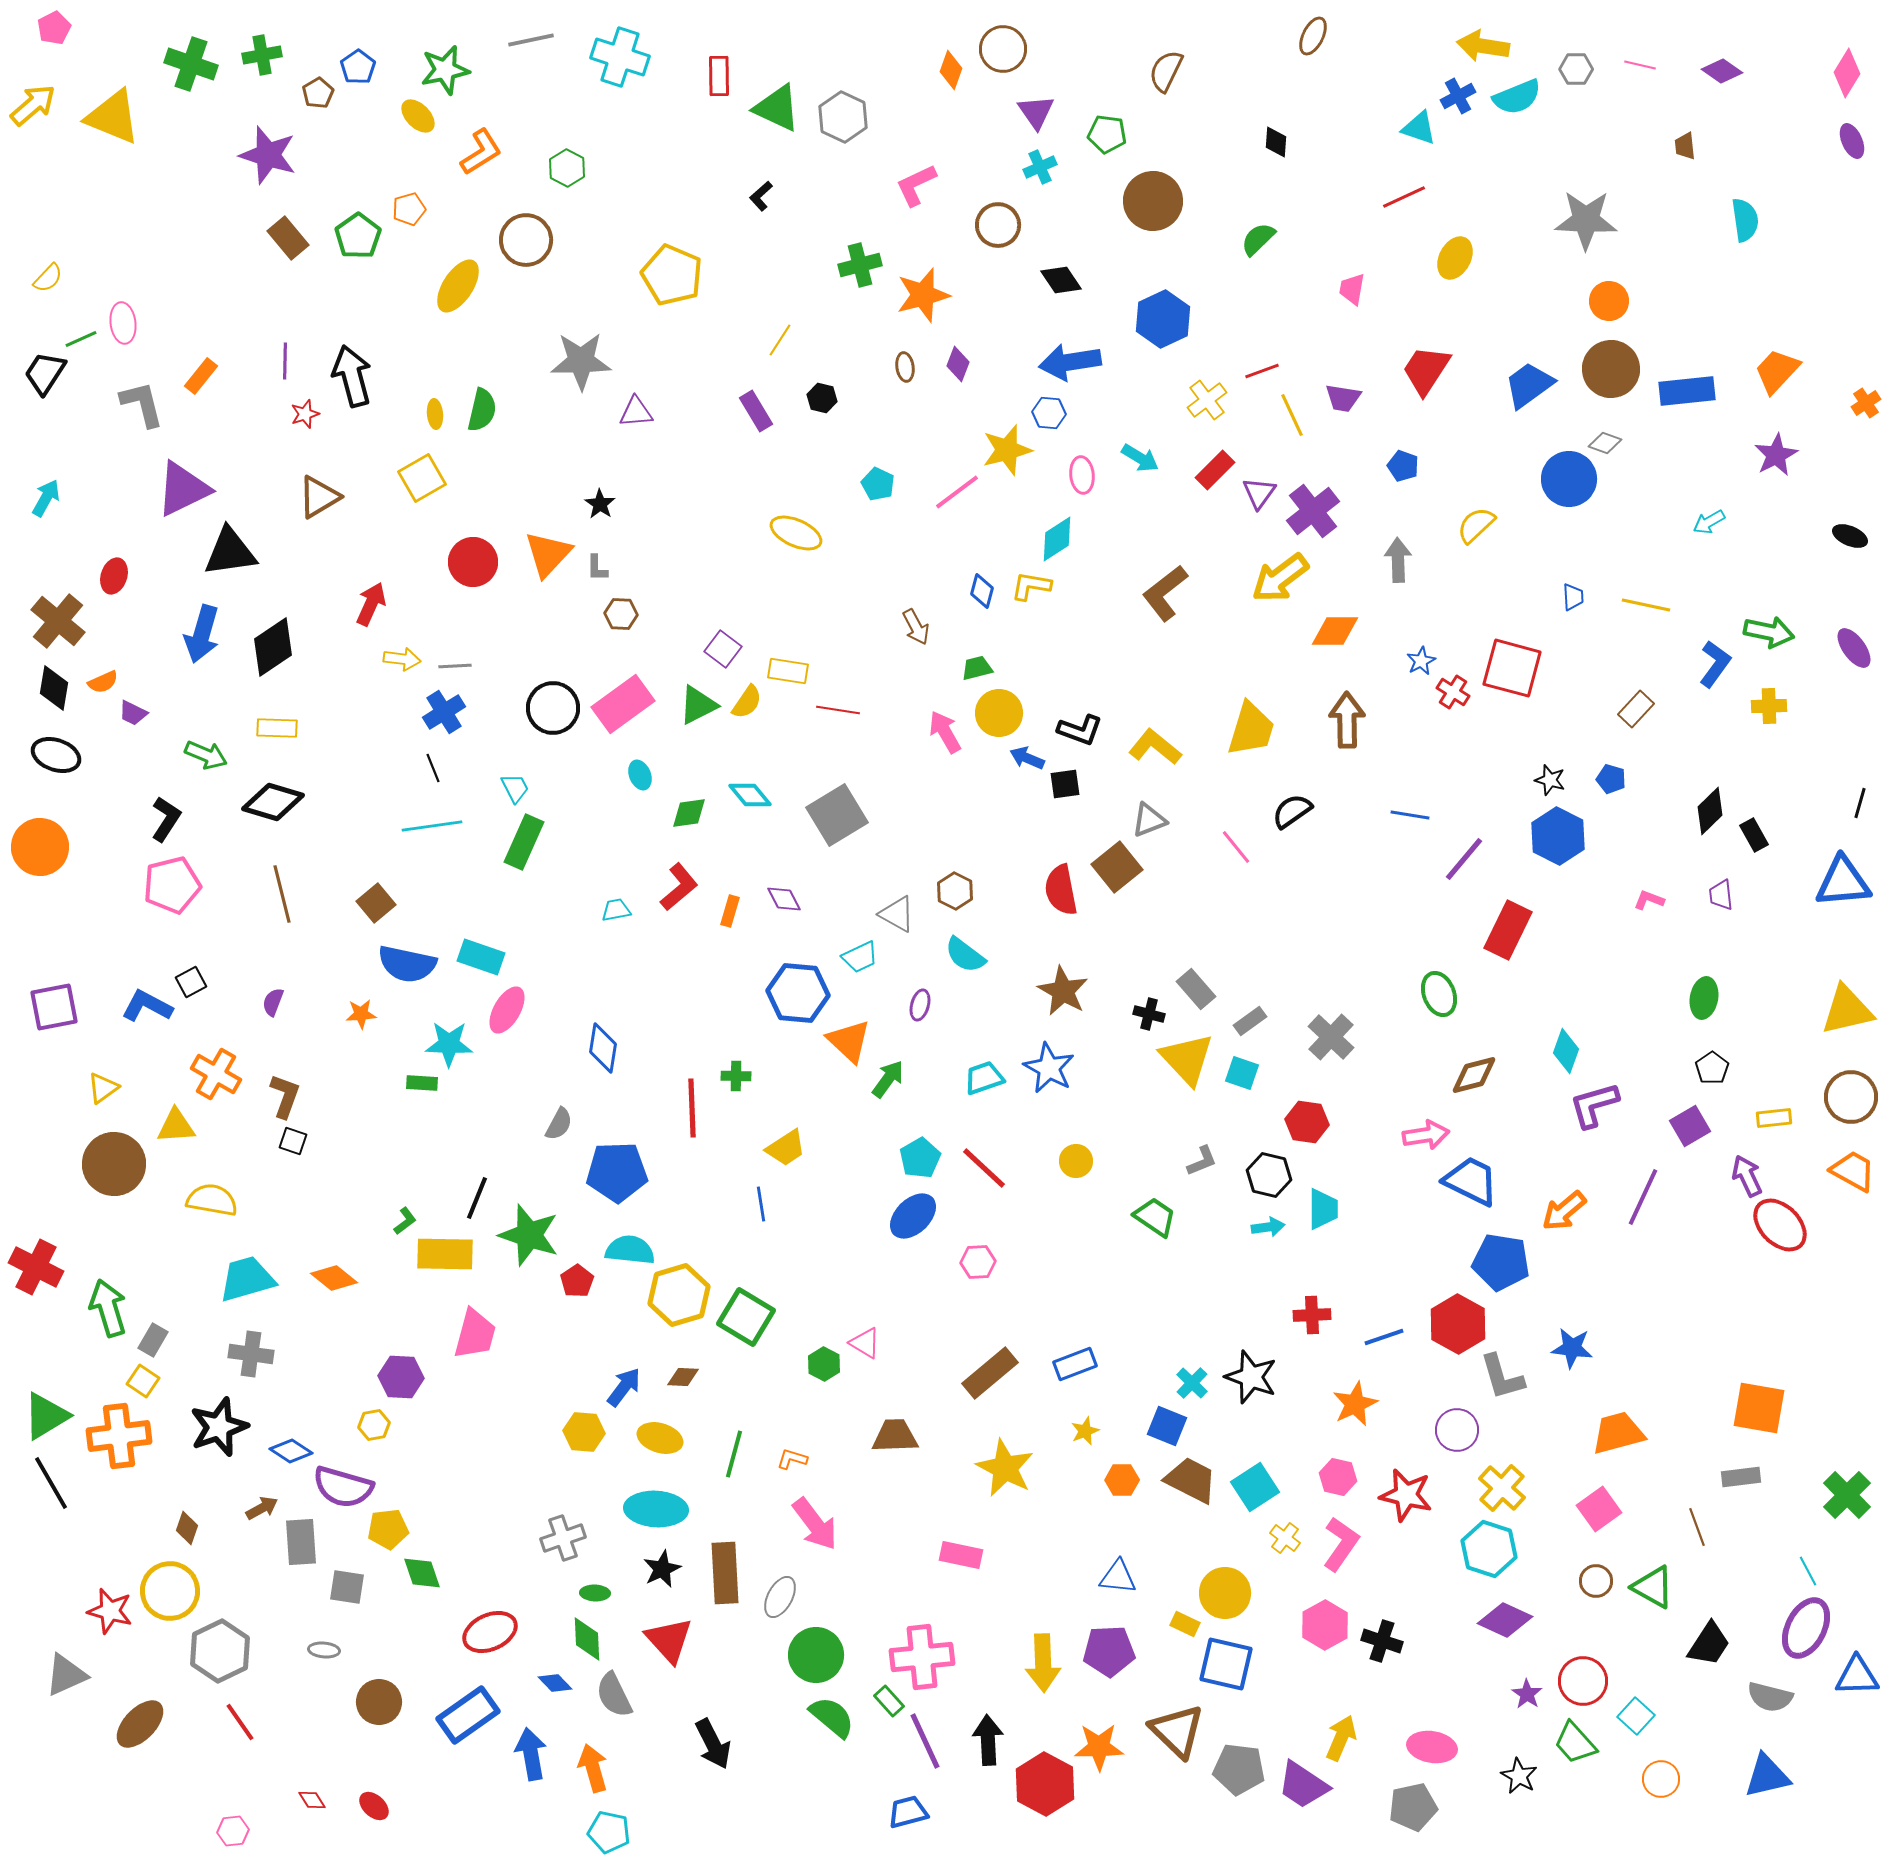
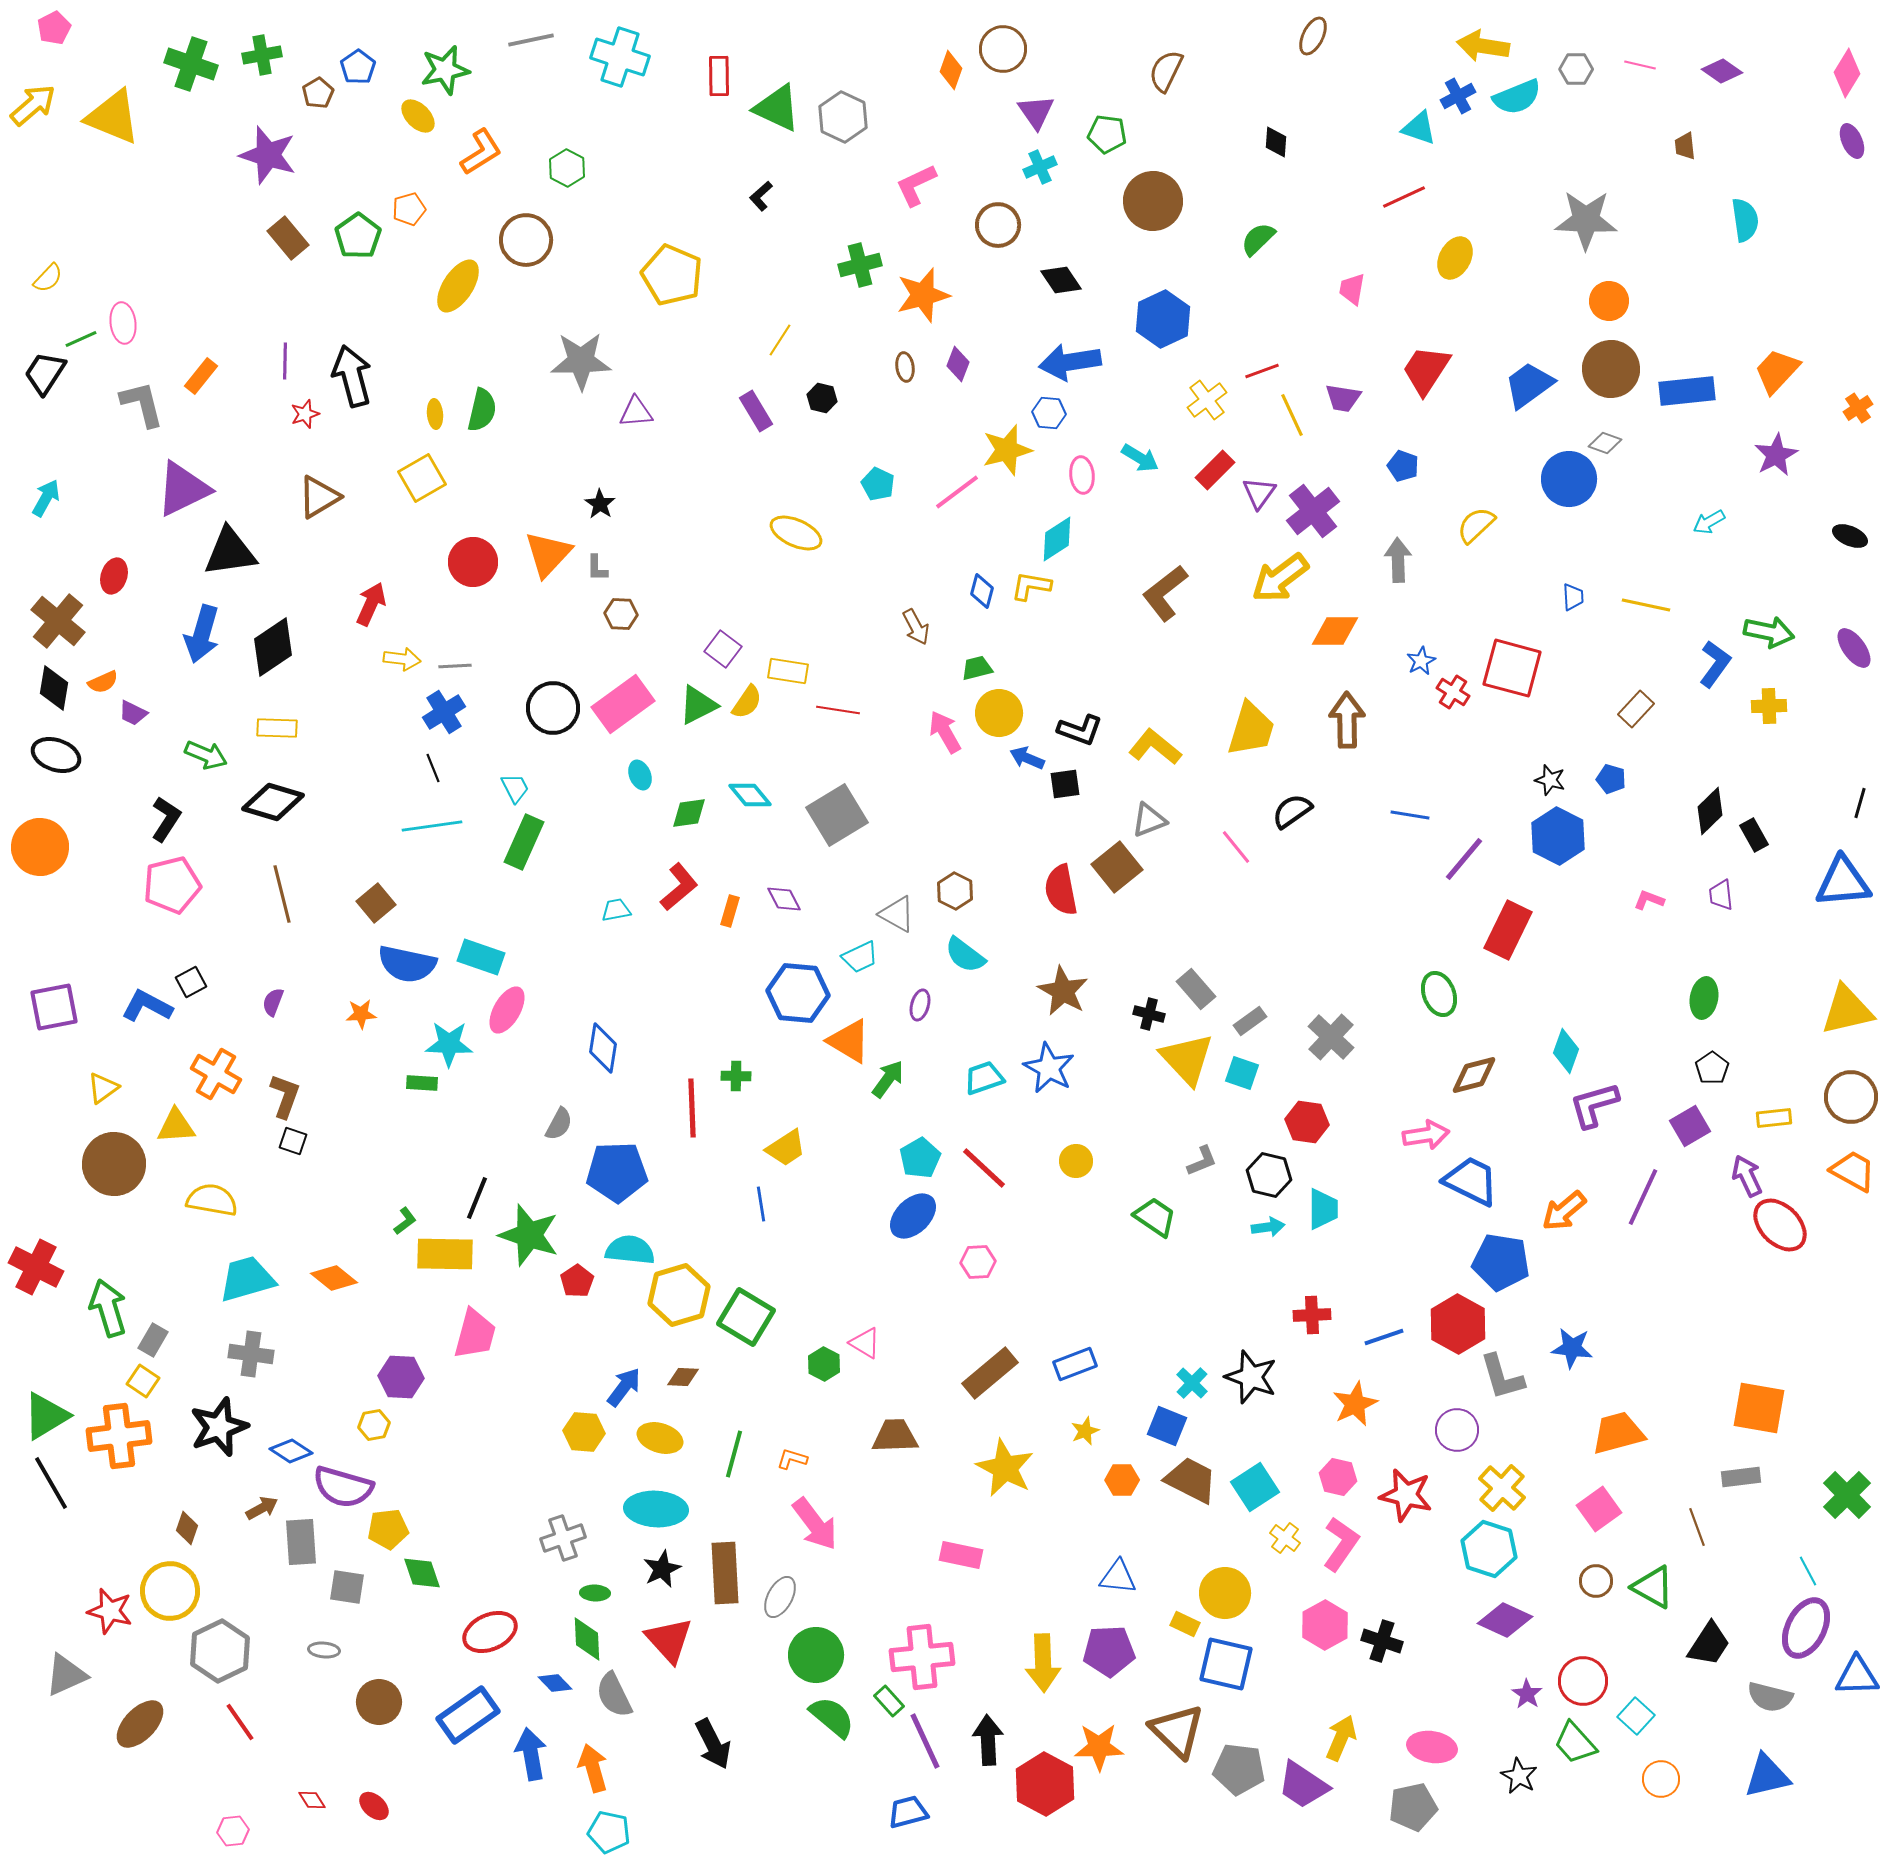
orange cross at (1866, 403): moved 8 px left, 5 px down
orange triangle at (849, 1041): rotated 12 degrees counterclockwise
